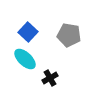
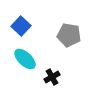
blue square: moved 7 px left, 6 px up
black cross: moved 2 px right, 1 px up
